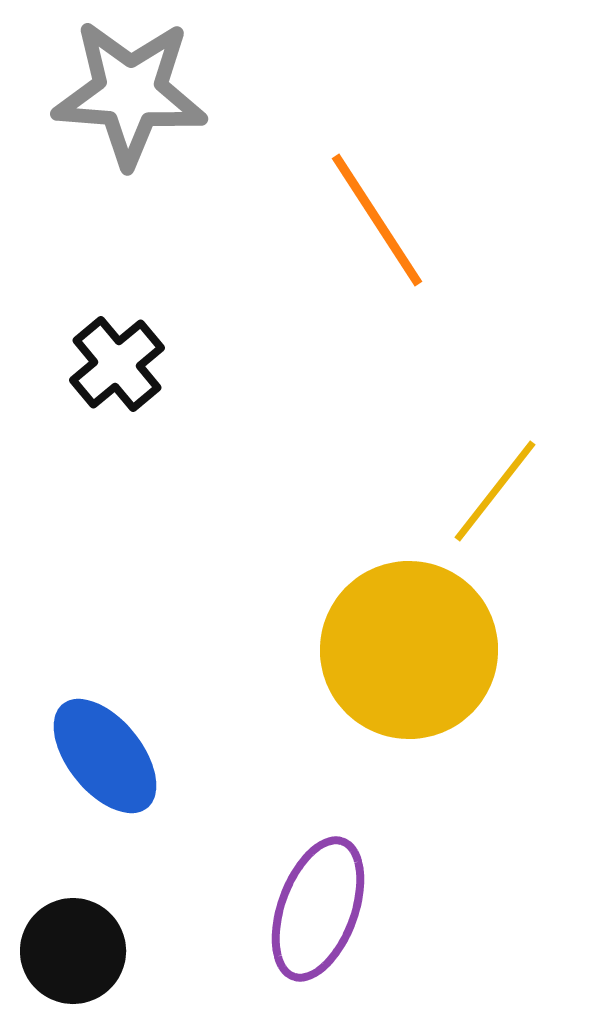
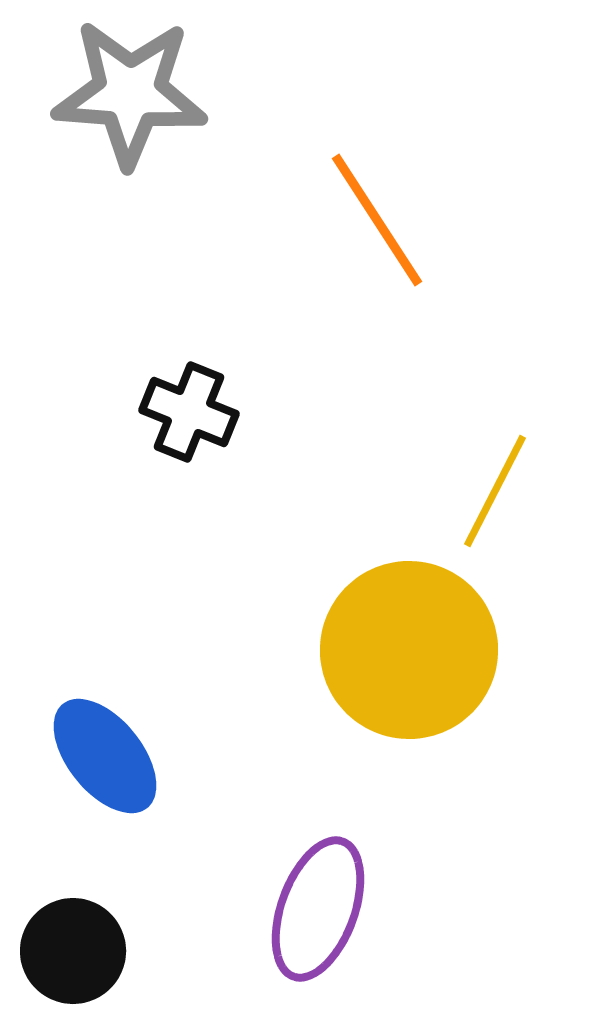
black cross: moved 72 px right, 48 px down; rotated 28 degrees counterclockwise
yellow line: rotated 11 degrees counterclockwise
